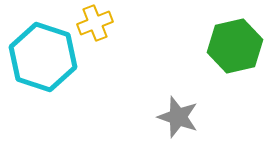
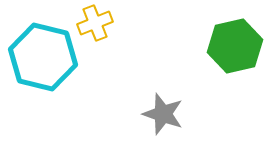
cyan hexagon: rotated 4 degrees counterclockwise
gray star: moved 15 px left, 3 px up
